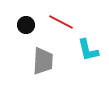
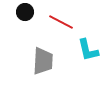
black circle: moved 1 px left, 13 px up
